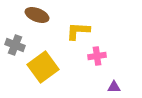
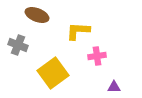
gray cross: moved 3 px right
yellow square: moved 10 px right, 6 px down
